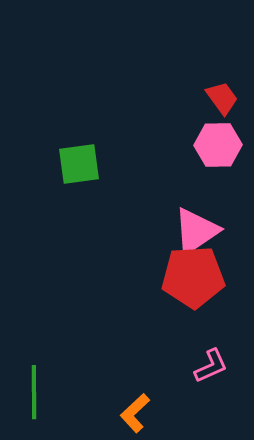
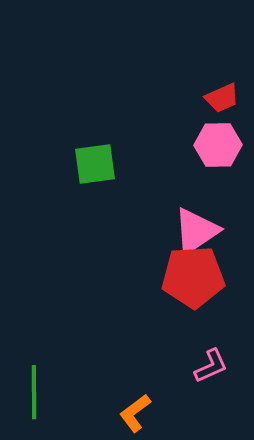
red trapezoid: rotated 102 degrees clockwise
green square: moved 16 px right
orange L-shape: rotated 6 degrees clockwise
